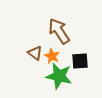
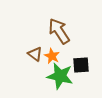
brown triangle: moved 1 px down
black square: moved 1 px right, 4 px down
green star: moved 1 px right
